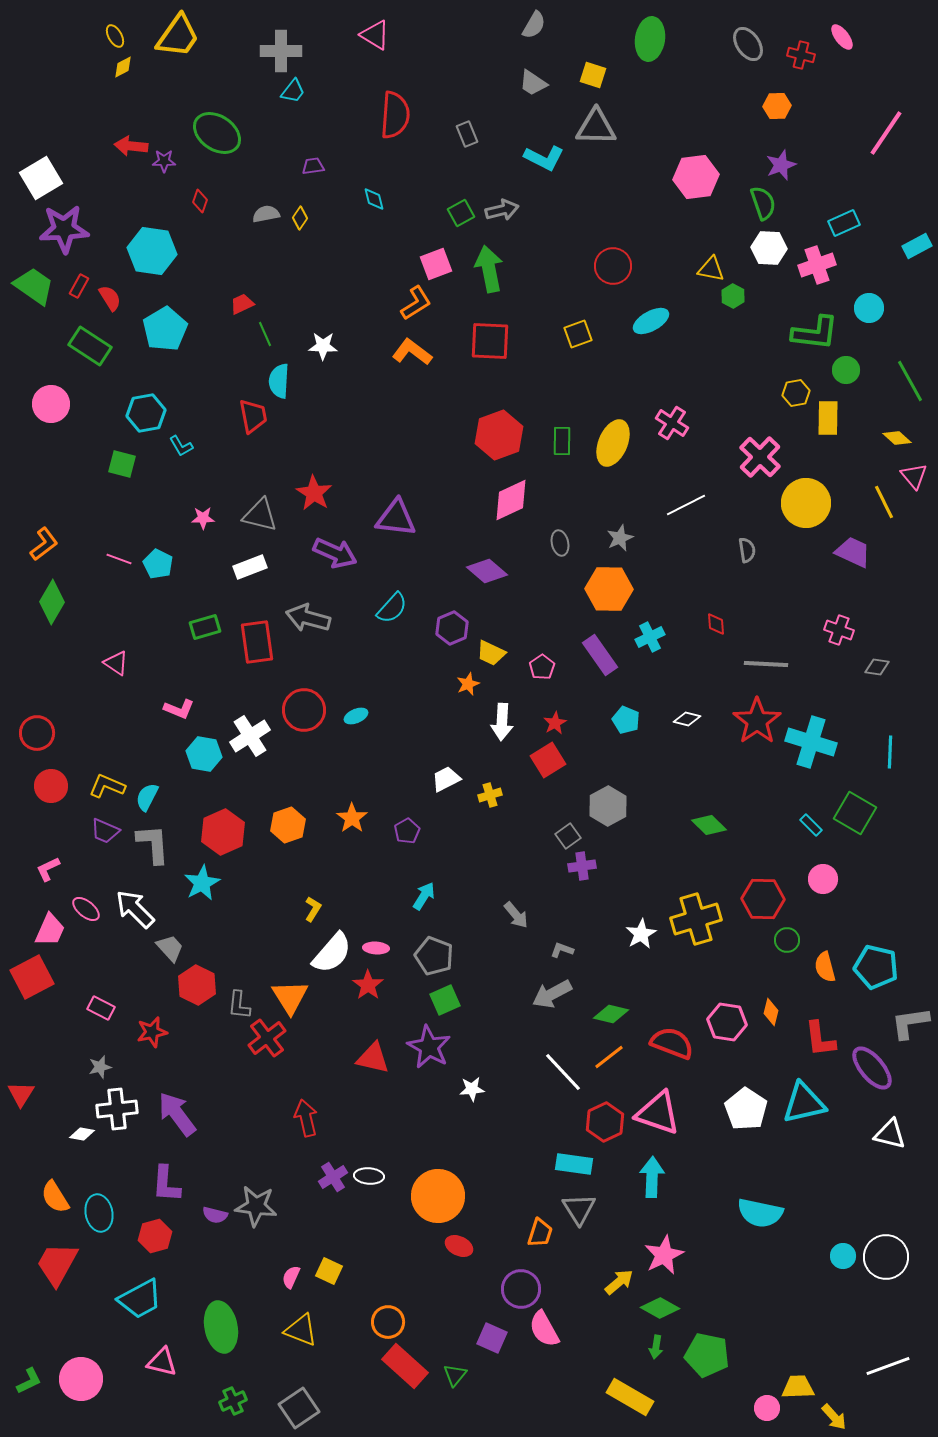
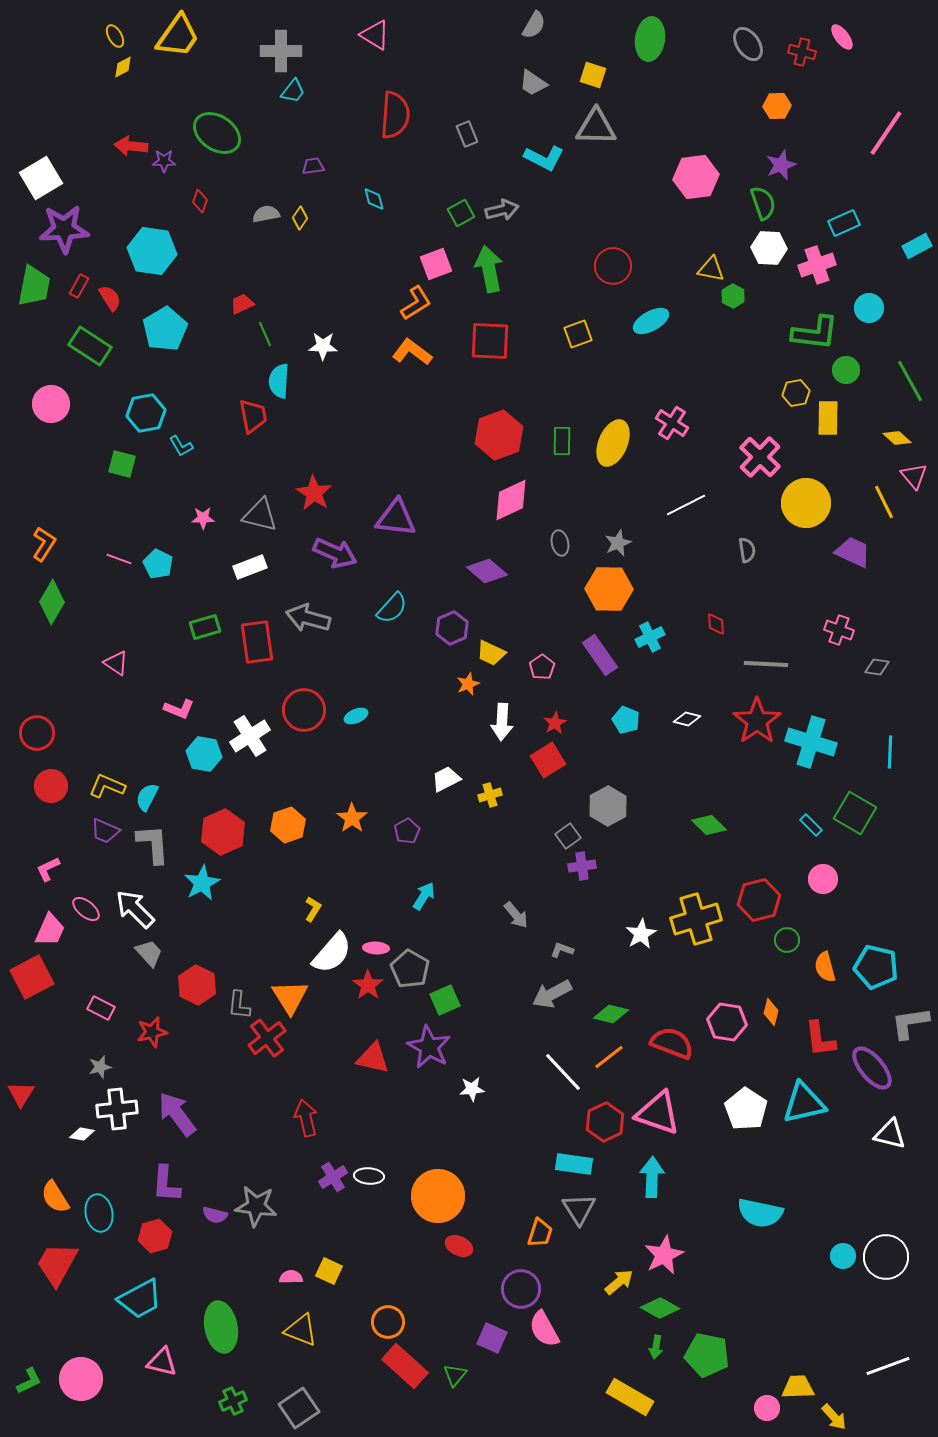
red cross at (801, 55): moved 1 px right, 3 px up
green trapezoid at (34, 286): rotated 66 degrees clockwise
gray star at (620, 538): moved 2 px left, 5 px down
orange L-shape at (44, 544): rotated 20 degrees counterclockwise
red hexagon at (763, 899): moved 4 px left, 1 px down; rotated 15 degrees counterclockwise
gray trapezoid at (170, 948): moved 21 px left, 5 px down
gray pentagon at (434, 956): moved 24 px left, 13 px down; rotated 9 degrees clockwise
pink semicircle at (291, 1277): rotated 65 degrees clockwise
